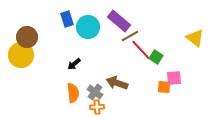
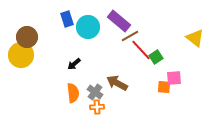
green square: rotated 24 degrees clockwise
brown arrow: rotated 10 degrees clockwise
